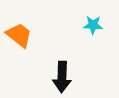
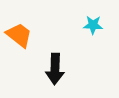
black arrow: moved 7 px left, 8 px up
